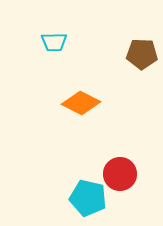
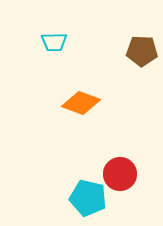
brown pentagon: moved 3 px up
orange diamond: rotated 6 degrees counterclockwise
